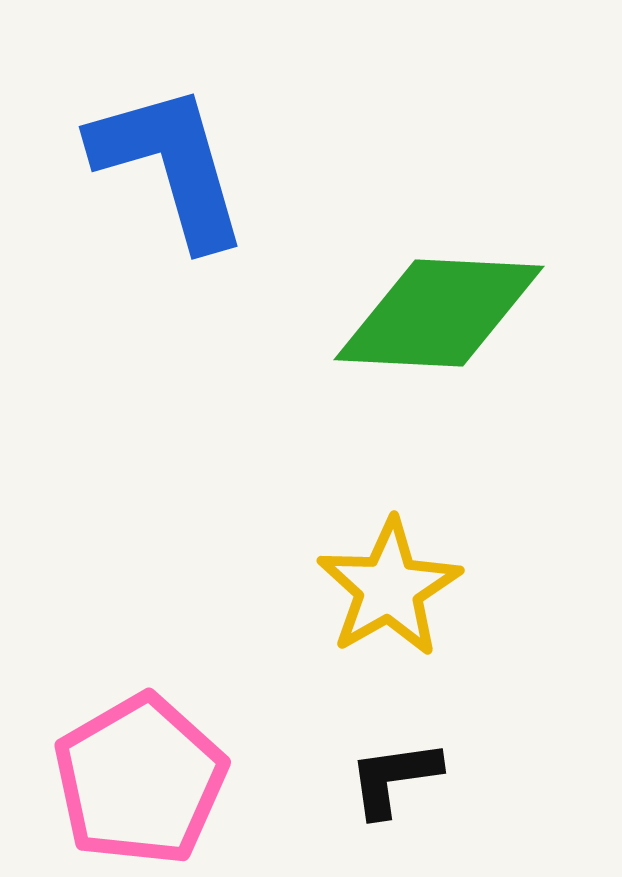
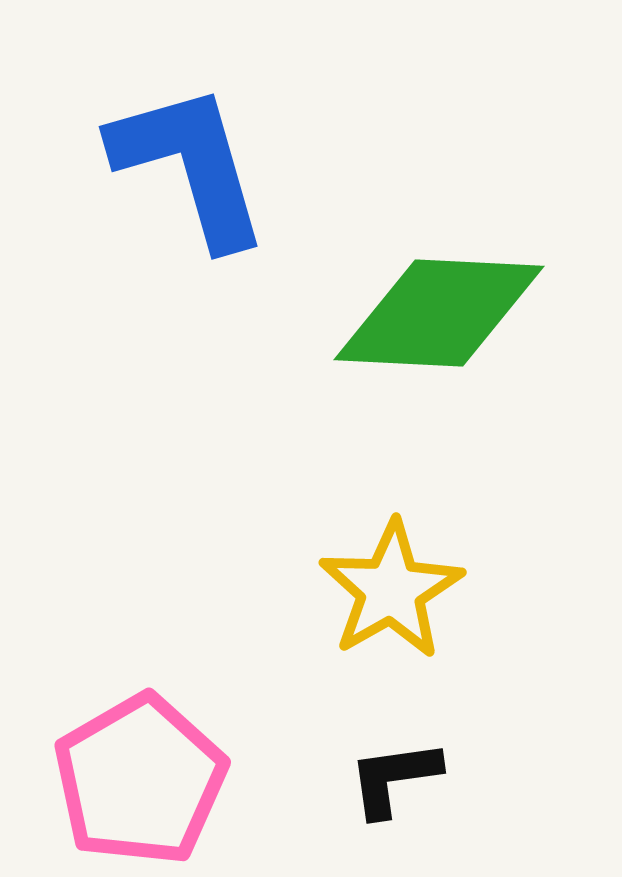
blue L-shape: moved 20 px right
yellow star: moved 2 px right, 2 px down
